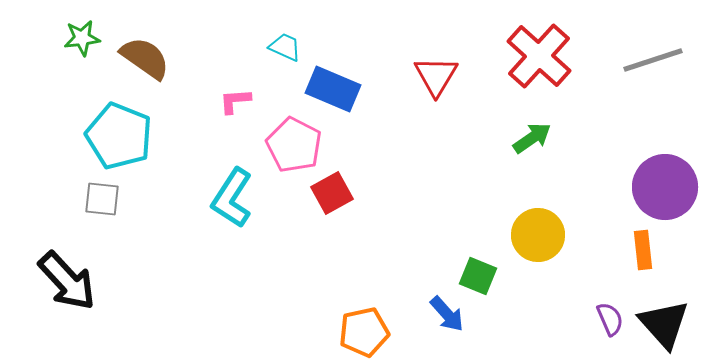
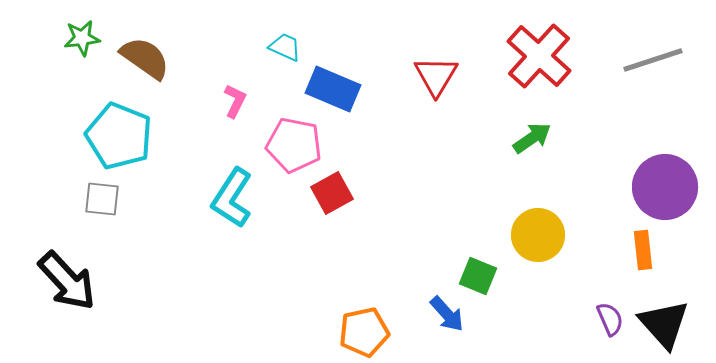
pink L-shape: rotated 120 degrees clockwise
pink pentagon: rotated 16 degrees counterclockwise
